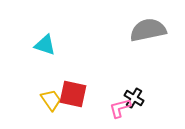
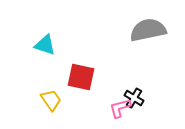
red square: moved 8 px right, 17 px up
